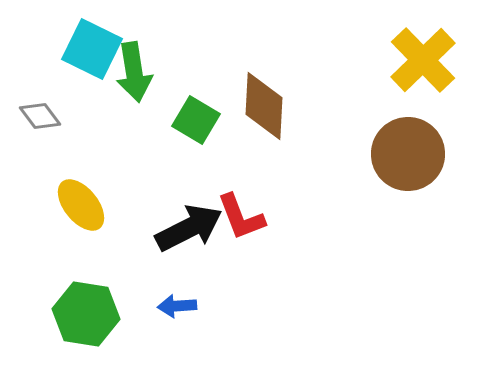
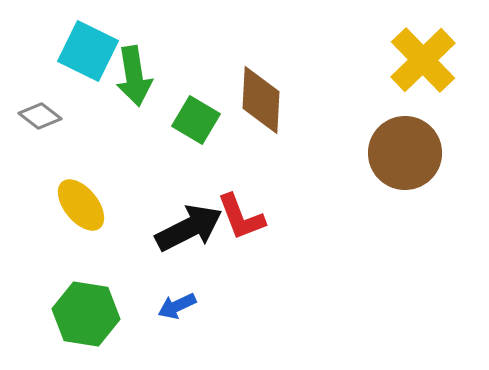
cyan square: moved 4 px left, 2 px down
green arrow: moved 4 px down
brown diamond: moved 3 px left, 6 px up
gray diamond: rotated 15 degrees counterclockwise
brown circle: moved 3 px left, 1 px up
blue arrow: rotated 21 degrees counterclockwise
